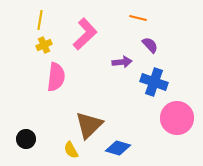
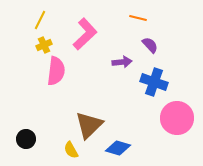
yellow line: rotated 18 degrees clockwise
pink semicircle: moved 6 px up
